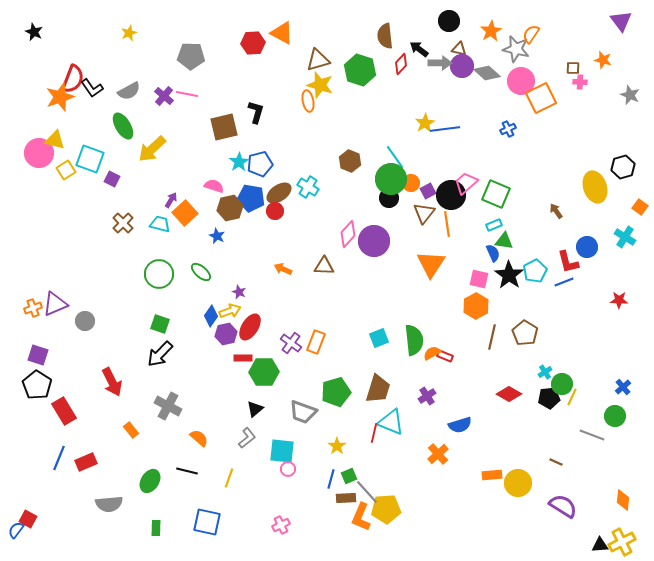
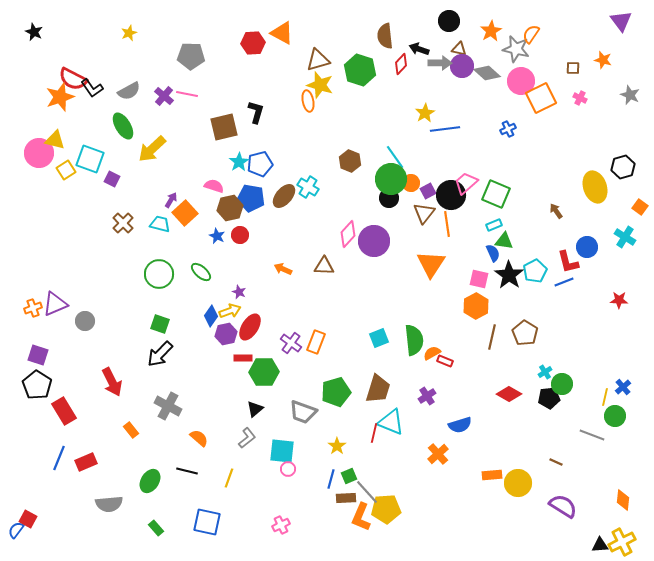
black arrow at (419, 49): rotated 18 degrees counterclockwise
red semicircle at (73, 79): rotated 96 degrees clockwise
pink cross at (580, 82): moved 16 px down; rotated 24 degrees clockwise
yellow star at (425, 123): moved 10 px up
brown ellipse at (279, 193): moved 5 px right, 3 px down; rotated 15 degrees counterclockwise
red circle at (275, 211): moved 35 px left, 24 px down
red rectangle at (445, 356): moved 5 px down
yellow line at (572, 397): moved 33 px right; rotated 12 degrees counterclockwise
green rectangle at (156, 528): rotated 42 degrees counterclockwise
